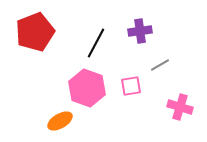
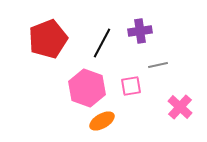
red pentagon: moved 13 px right, 7 px down
black line: moved 6 px right
gray line: moved 2 px left; rotated 18 degrees clockwise
pink cross: rotated 25 degrees clockwise
orange ellipse: moved 42 px right
